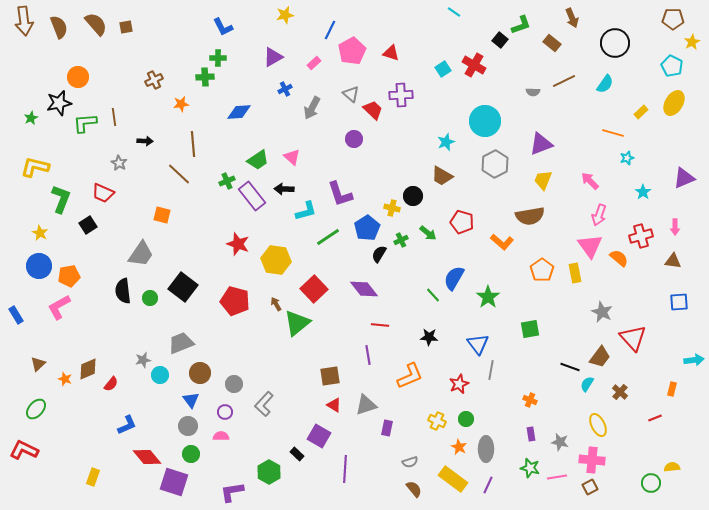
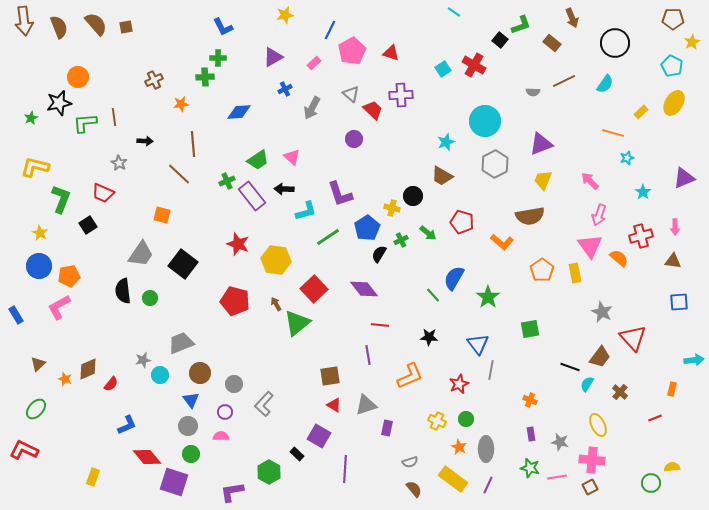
black square at (183, 287): moved 23 px up
